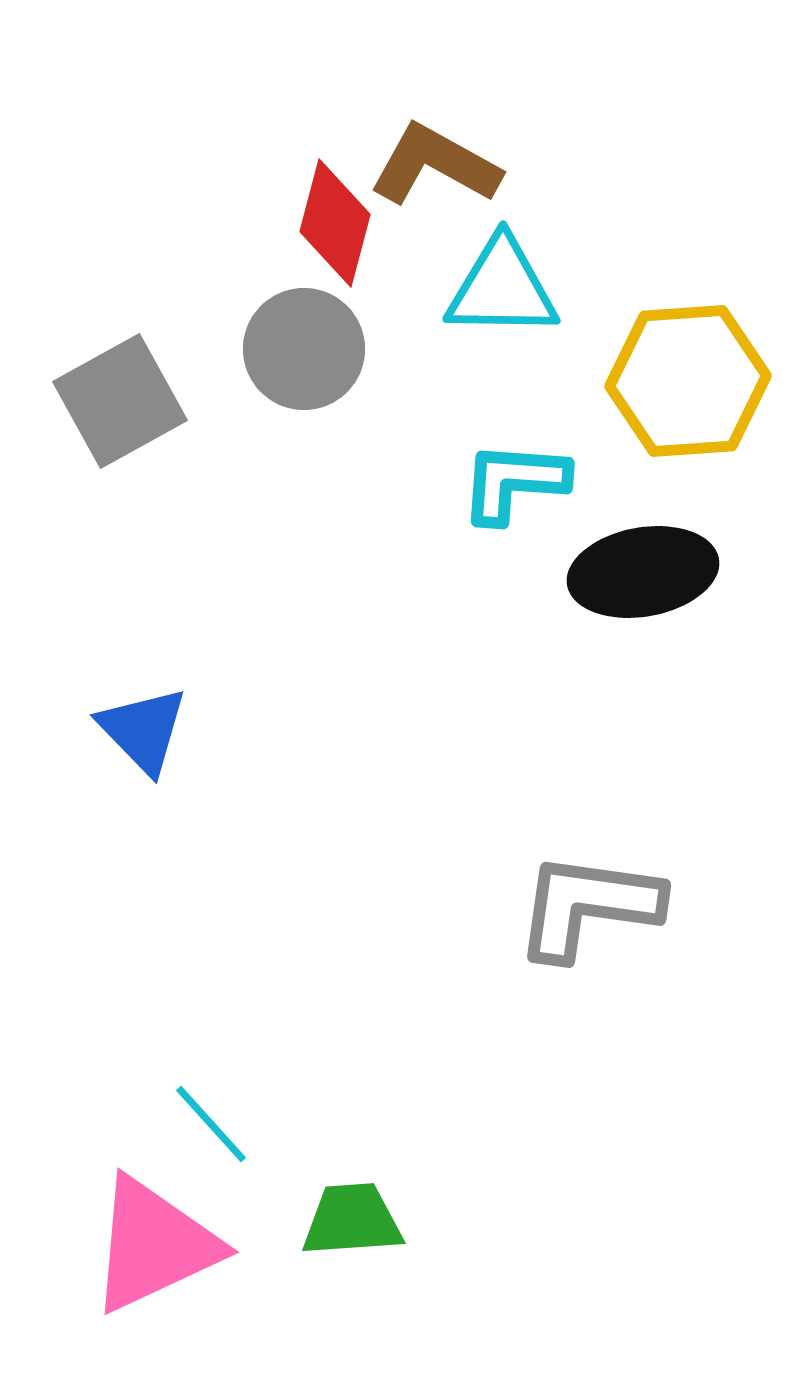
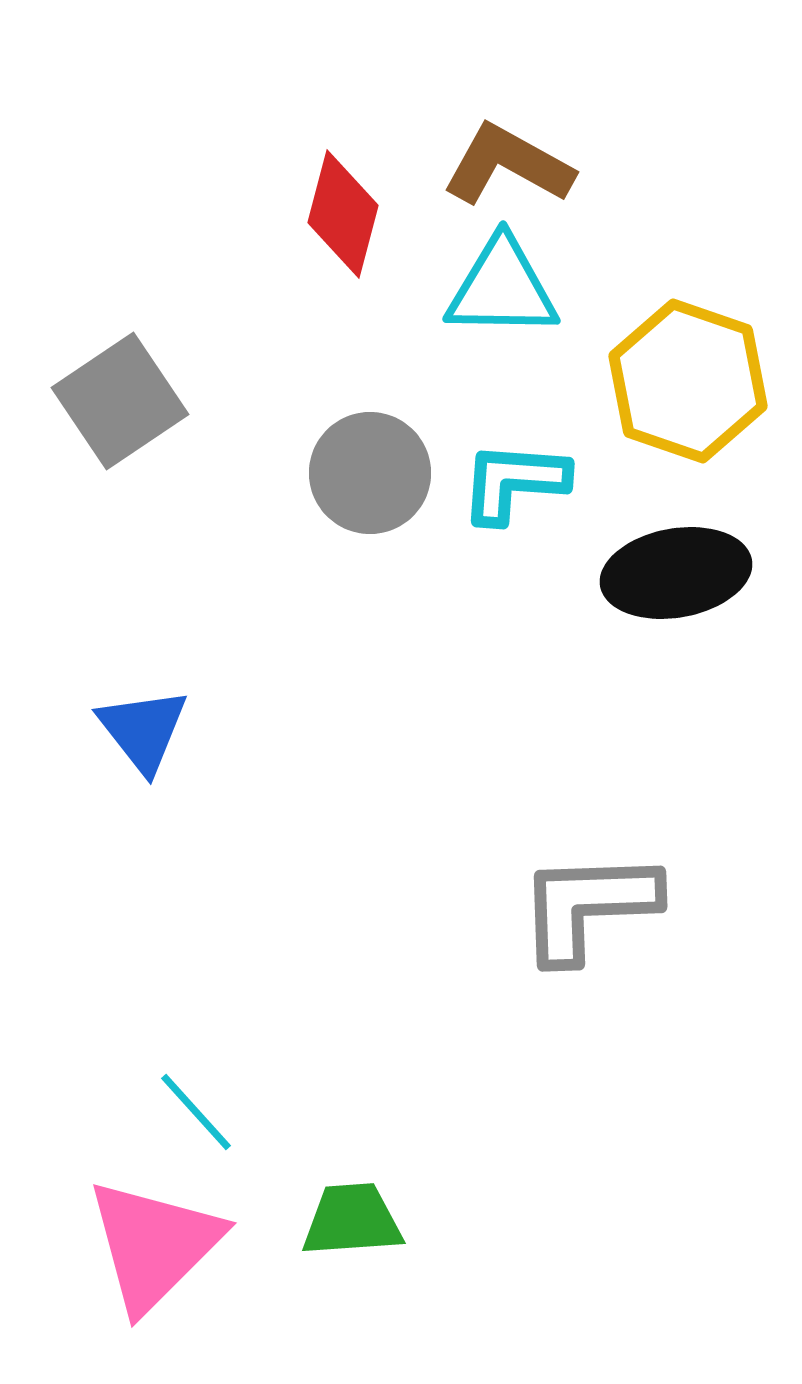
brown L-shape: moved 73 px right
red diamond: moved 8 px right, 9 px up
gray circle: moved 66 px right, 124 px down
yellow hexagon: rotated 23 degrees clockwise
gray square: rotated 5 degrees counterclockwise
black ellipse: moved 33 px right, 1 px down
blue triangle: rotated 6 degrees clockwise
gray L-shape: rotated 10 degrees counterclockwise
cyan line: moved 15 px left, 12 px up
pink triangle: rotated 20 degrees counterclockwise
